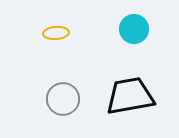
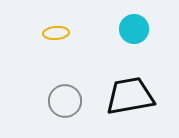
gray circle: moved 2 px right, 2 px down
